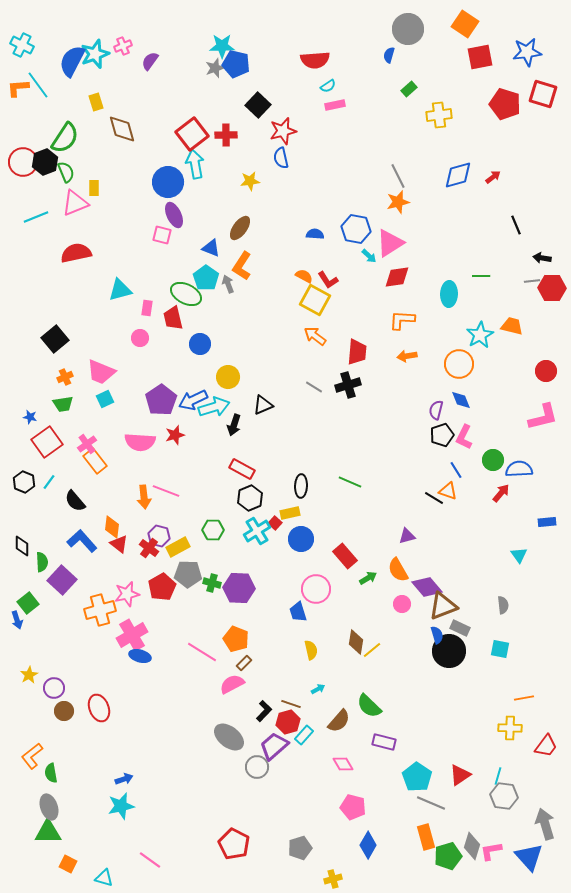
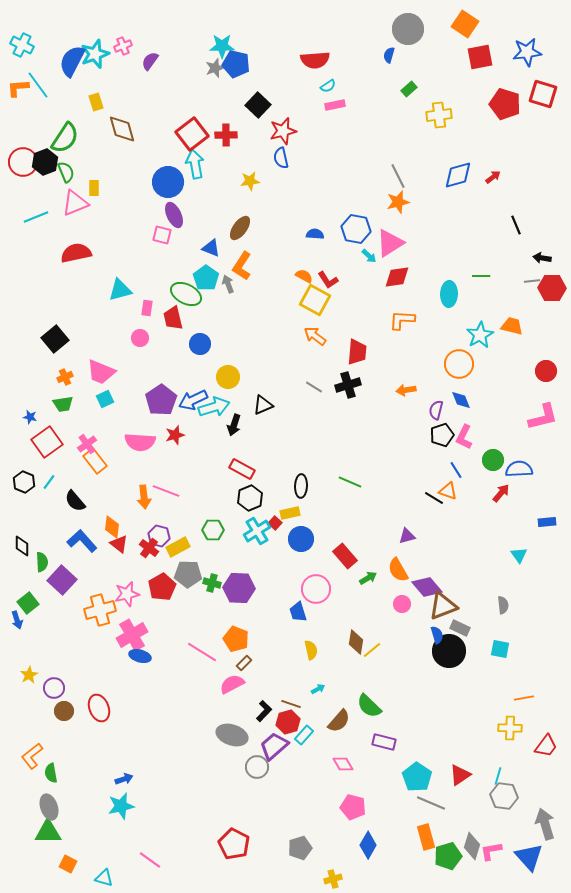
orange arrow at (407, 356): moved 1 px left, 34 px down
gray ellipse at (229, 737): moved 3 px right, 2 px up; rotated 20 degrees counterclockwise
